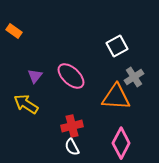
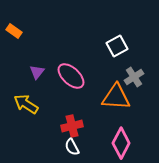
purple triangle: moved 2 px right, 4 px up
